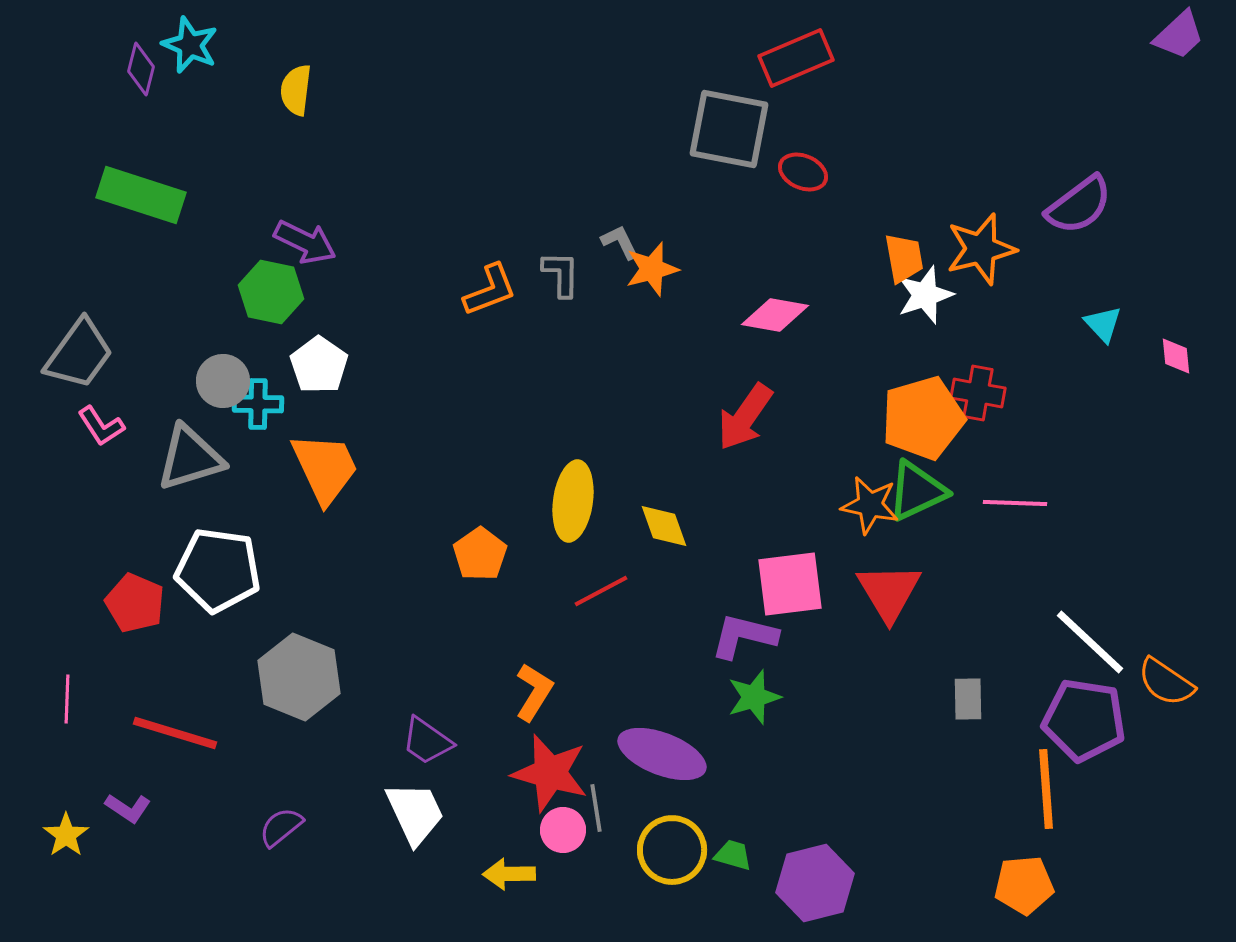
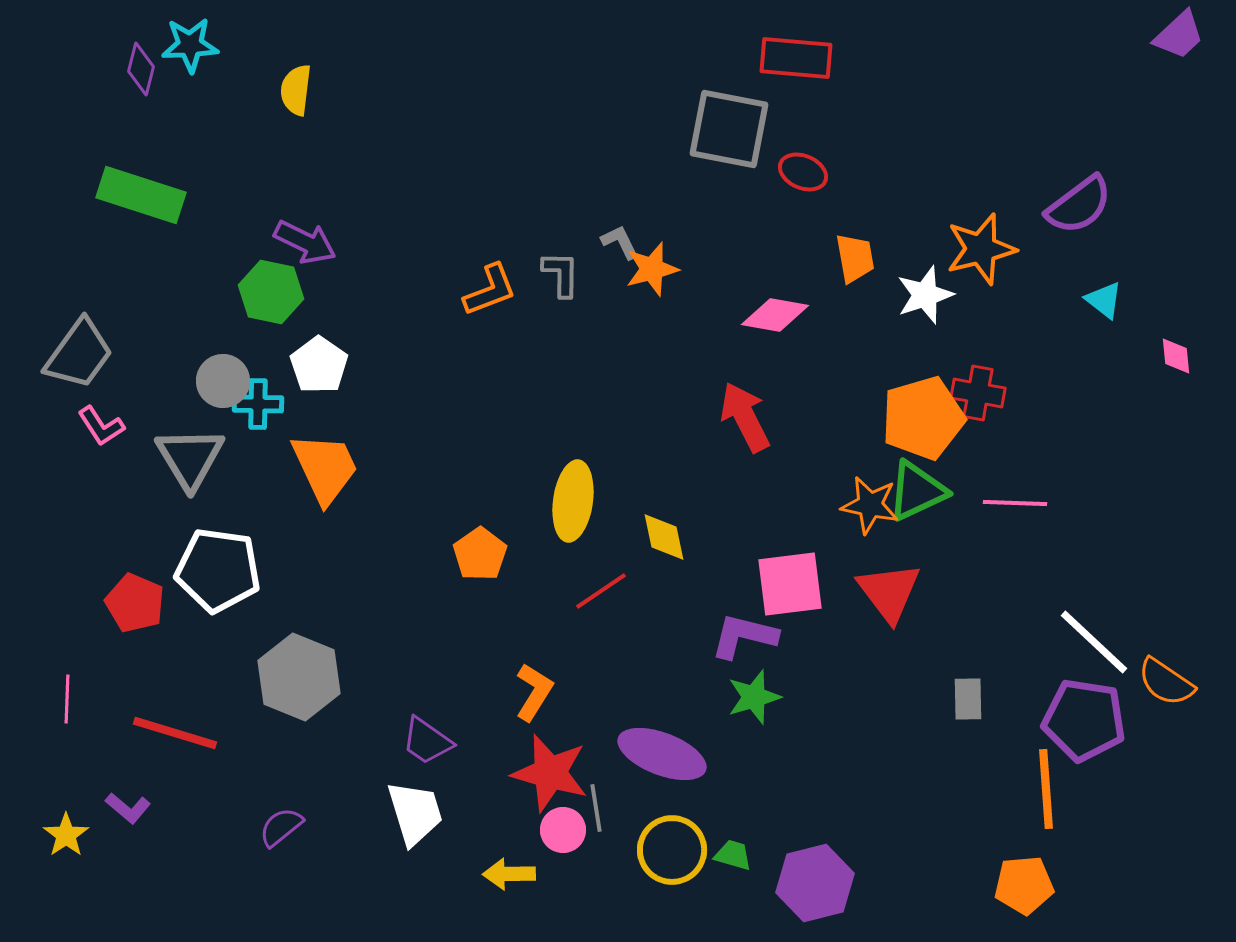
cyan star at (190, 45): rotated 26 degrees counterclockwise
red rectangle at (796, 58): rotated 28 degrees clockwise
orange trapezoid at (904, 258): moved 49 px left
cyan triangle at (1103, 324): moved 1 px right, 24 px up; rotated 9 degrees counterclockwise
red arrow at (745, 417): rotated 118 degrees clockwise
gray triangle at (190, 458): rotated 44 degrees counterclockwise
yellow diamond at (664, 526): moved 11 px down; rotated 8 degrees clockwise
red line at (601, 591): rotated 6 degrees counterclockwise
red triangle at (889, 592): rotated 6 degrees counterclockwise
white line at (1090, 642): moved 4 px right
purple L-shape at (128, 808): rotated 6 degrees clockwise
white trapezoid at (415, 813): rotated 8 degrees clockwise
